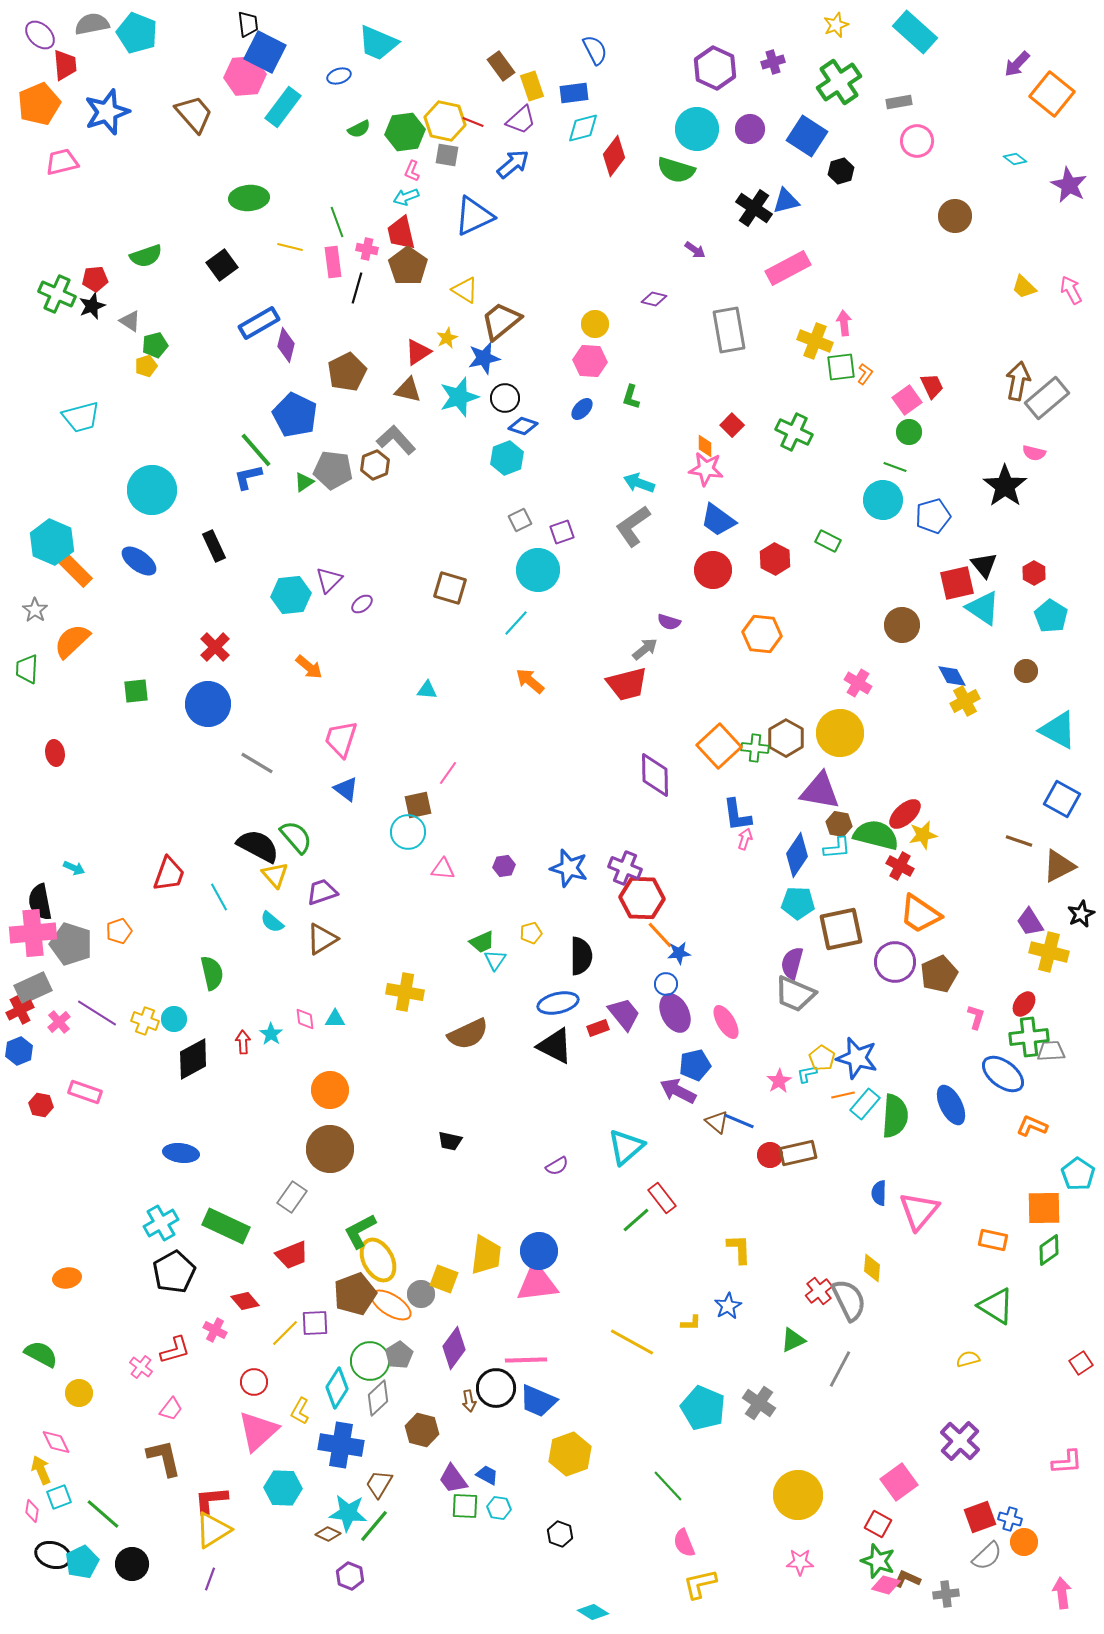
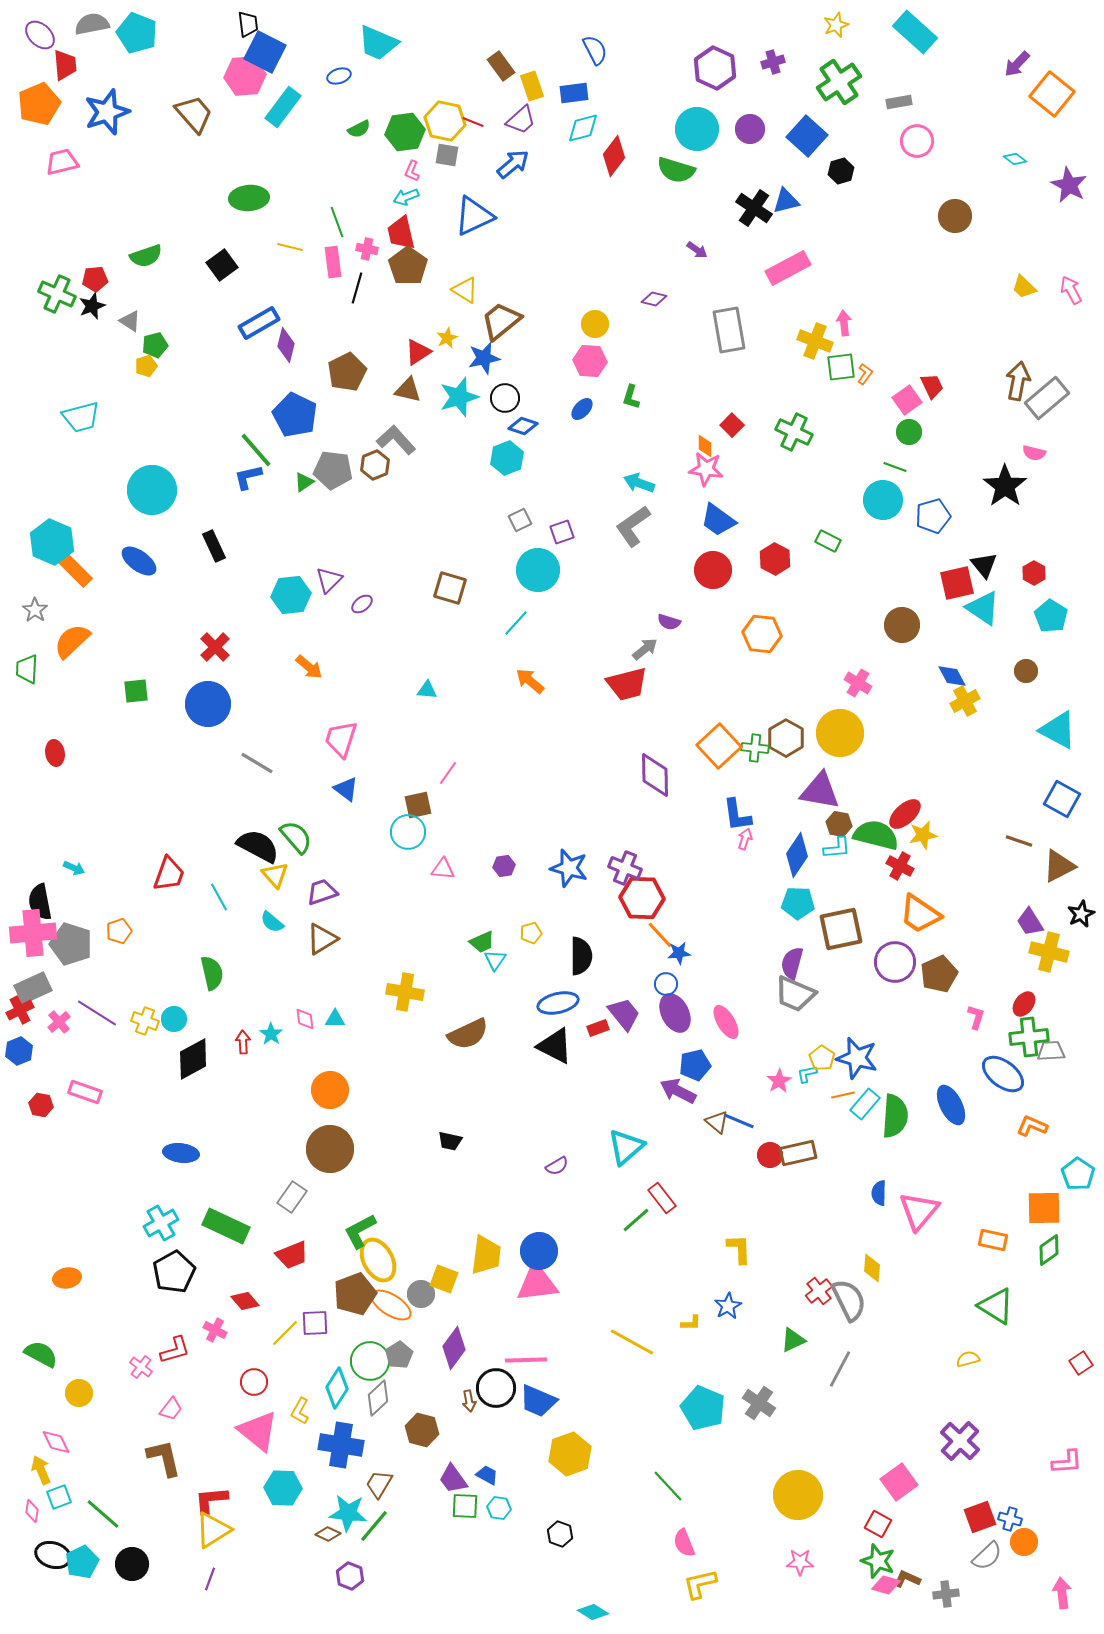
blue square at (807, 136): rotated 9 degrees clockwise
purple arrow at (695, 250): moved 2 px right
pink triangle at (258, 1431): rotated 39 degrees counterclockwise
